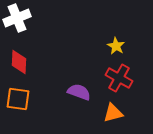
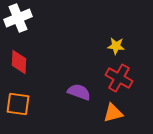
white cross: moved 1 px right
yellow star: rotated 24 degrees counterclockwise
orange square: moved 5 px down
